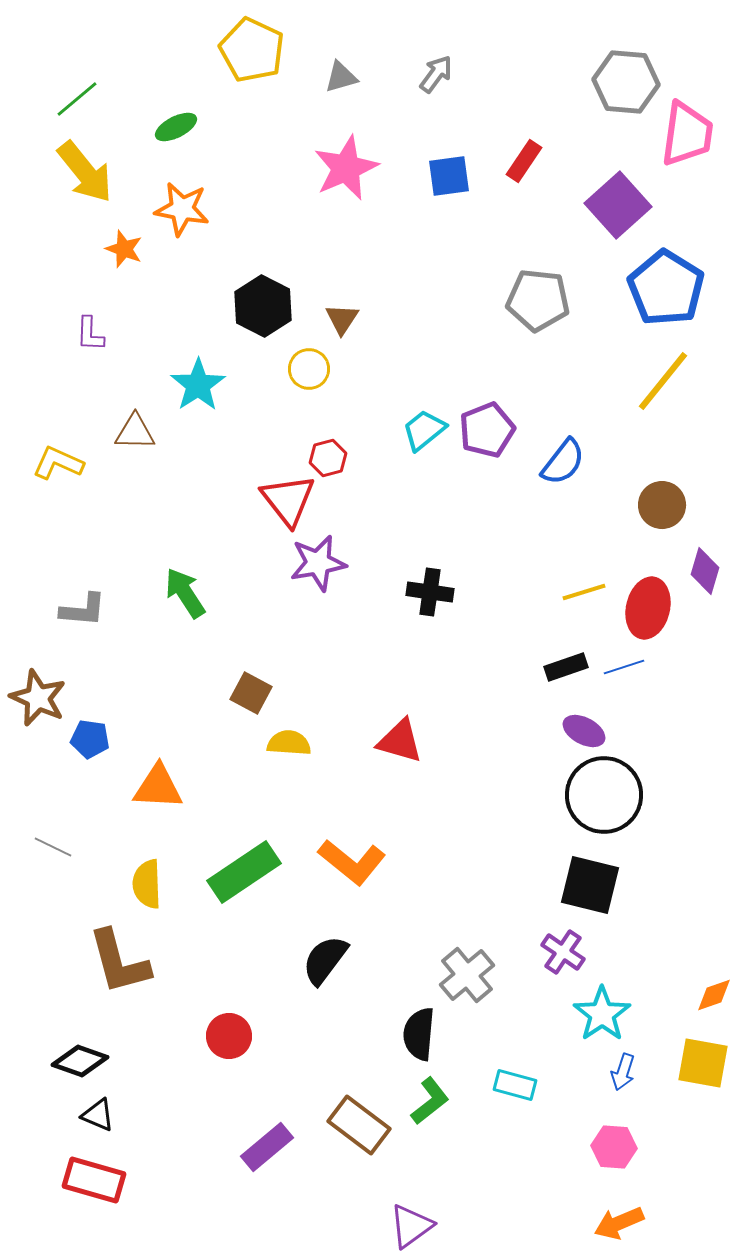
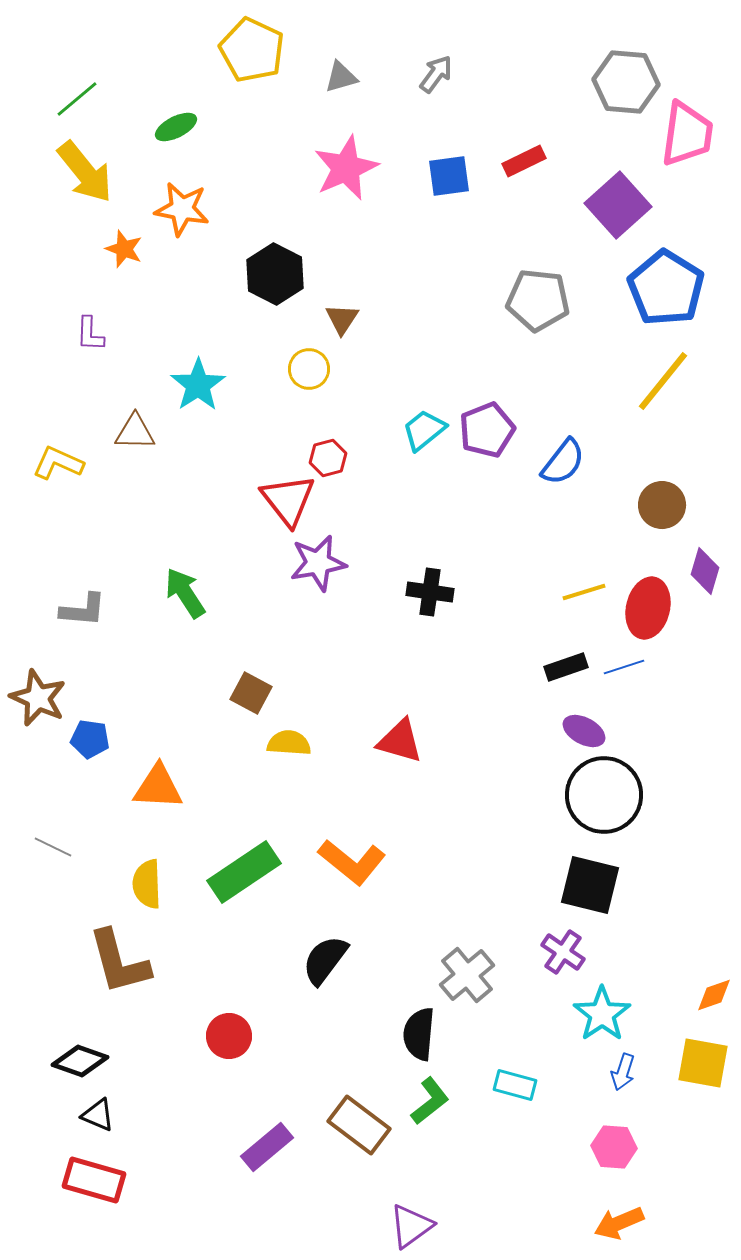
red rectangle at (524, 161): rotated 30 degrees clockwise
black hexagon at (263, 306): moved 12 px right, 32 px up
